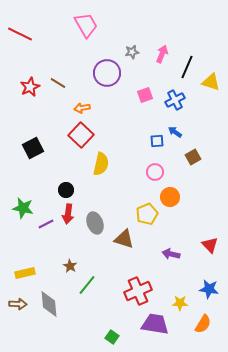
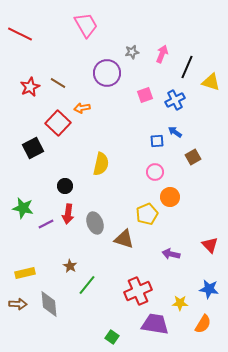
red square: moved 23 px left, 12 px up
black circle: moved 1 px left, 4 px up
